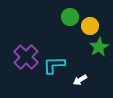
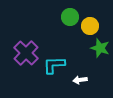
green star: moved 1 px right, 1 px down; rotated 24 degrees counterclockwise
purple cross: moved 4 px up
white arrow: rotated 24 degrees clockwise
